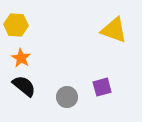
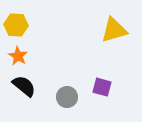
yellow triangle: rotated 36 degrees counterclockwise
orange star: moved 3 px left, 2 px up
purple square: rotated 30 degrees clockwise
